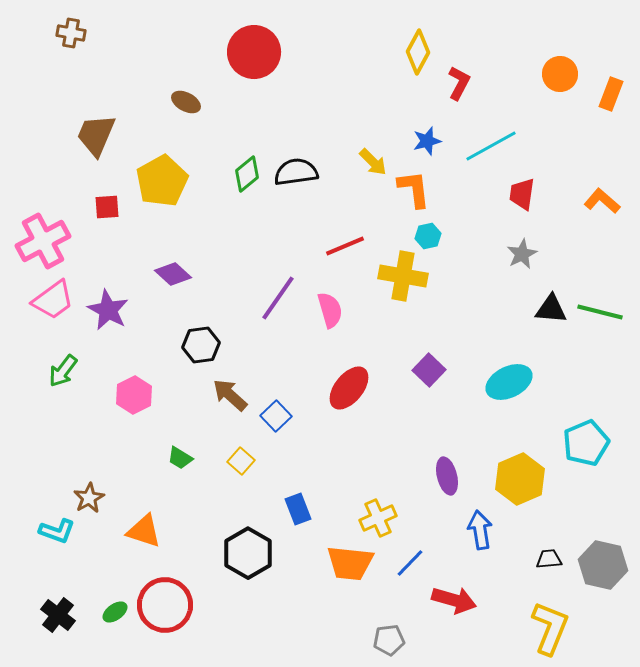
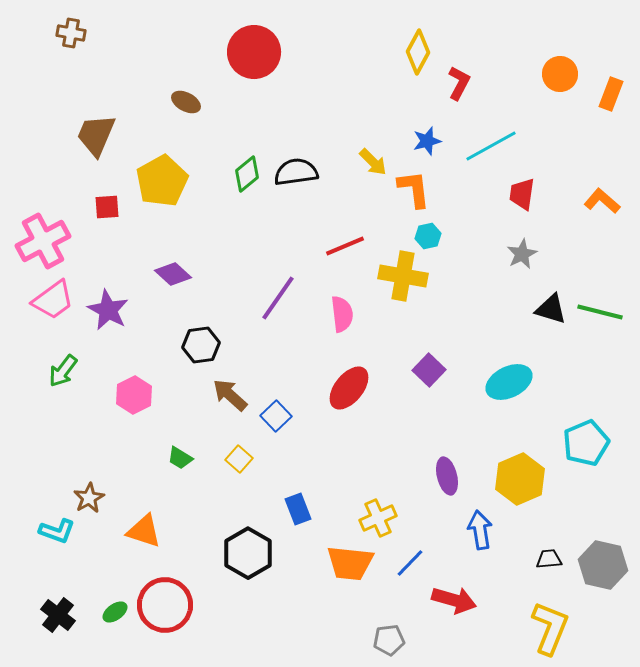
black triangle at (551, 309): rotated 12 degrees clockwise
pink semicircle at (330, 310): moved 12 px right, 4 px down; rotated 9 degrees clockwise
yellow square at (241, 461): moved 2 px left, 2 px up
